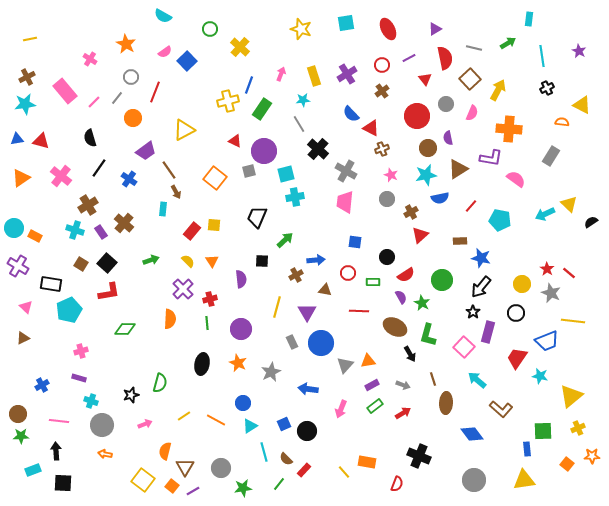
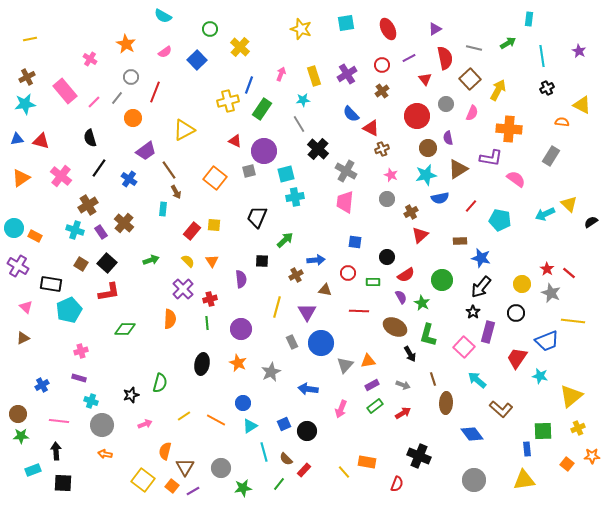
blue square at (187, 61): moved 10 px right, 1 px up
